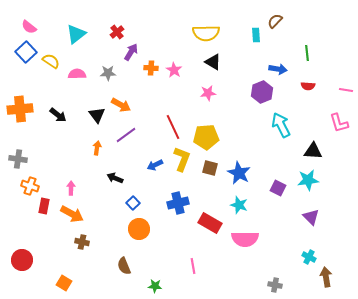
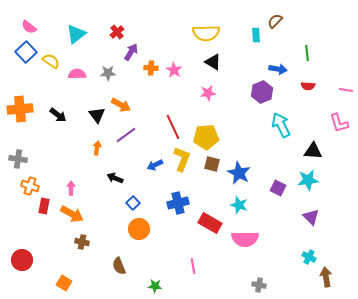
brown square at (210, 168): moved 2 px right, 4 px up
brown semicircle at (124, 266): moved 5 px left
gray cross at (275, 285): moved 16 px left
